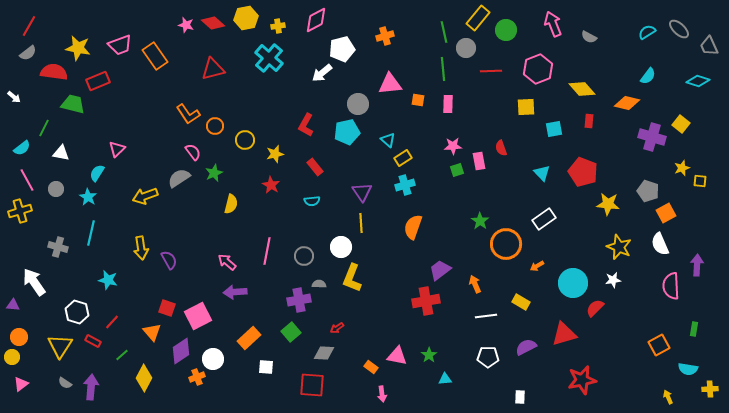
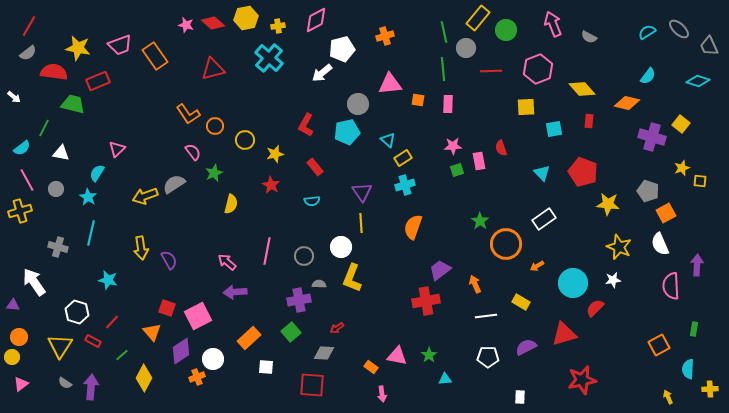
gray semicircle at (179, 178): moved 5 px left, 6 px down
cyan semicircle at (688, 369): rotated 84 degrees clockwise
